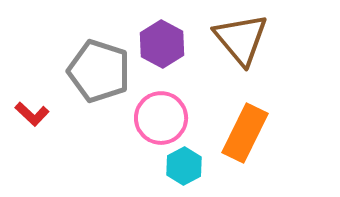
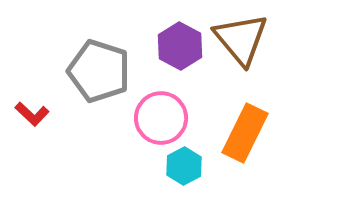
purple hexagon: moved 18 px right, 2 px down
